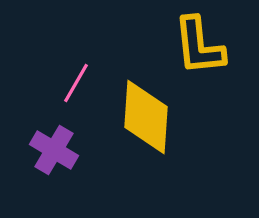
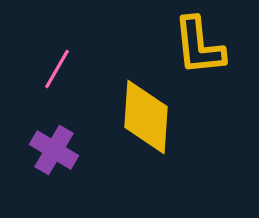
pink line: moved 19 px left, 14 px up
